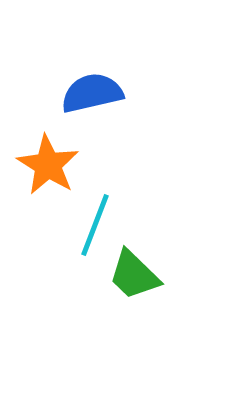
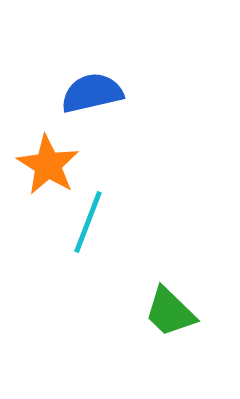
cyan line: moved 7 px left, 3 px up
green trapezoid: moved 36 px right, 37 px down
